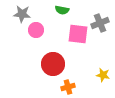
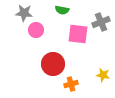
gray star: moved 2 px right, 1 px up
gray cross: moved 1 px right, 1 px up
orange cross: moved 3 px right, 3 px up
